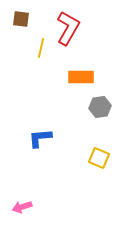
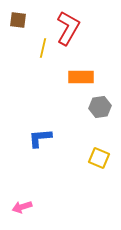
brown square: moved 3 px left, 1 px down
yellow line: moved 2 px right
